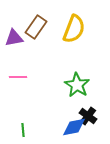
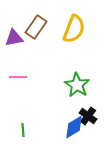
blue diamond: rotated 20 degrees counterclockwise
